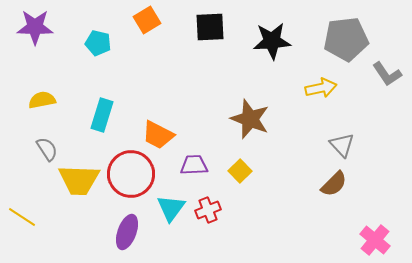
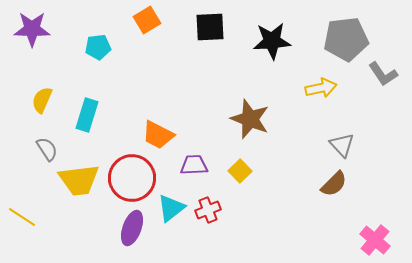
purple star: moved 3 px left, 2 px down
cyan pentagon: moved 4 px down; rotated 20 degrees counterclockwise
gray L-shape: moved 4 px left
yellow semicircle: rotated 56 degrees counterclockwise
cyan rectangle: moved 15 px left
red circle: moved 1 px right, 4 px down
yellow trapezoid: rotated 9 degrees counterclockwise
cyan triangle: rotated 16 degrees clockwise
purple ellipse: moved 5 px right, 4 px up
